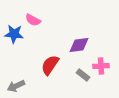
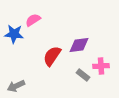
pink semicircle: rotated 119 degrees clockwise
red semicircle: moved 2 px right, 9 px up
